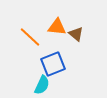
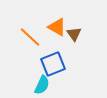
orange triangle: rotated 24 degrees clockwise
brown triangle: moved 2 px left; rotated 14 degrees clockwise
